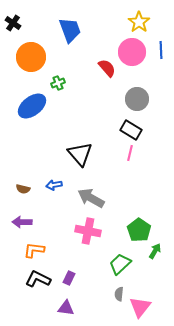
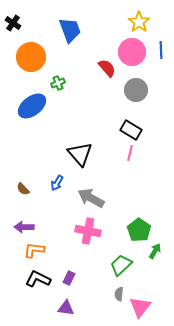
gray circle: moved 1 px left, 9 px up
blue arrow: moved 3 px right, 2 px up; rotated 49 degrees counterclockwise
brown semicircle: rotated 32 degrees clockwise
purple arrow: moved 2 px right, 5 px down
green trapezoid: moved 1 px right, 1 px down
